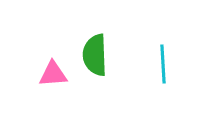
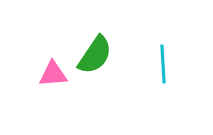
green semicircle: rotated 144 degrees counterclockwise
